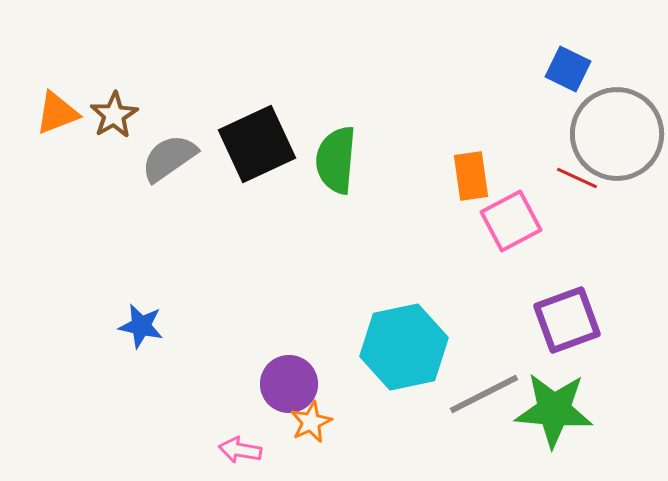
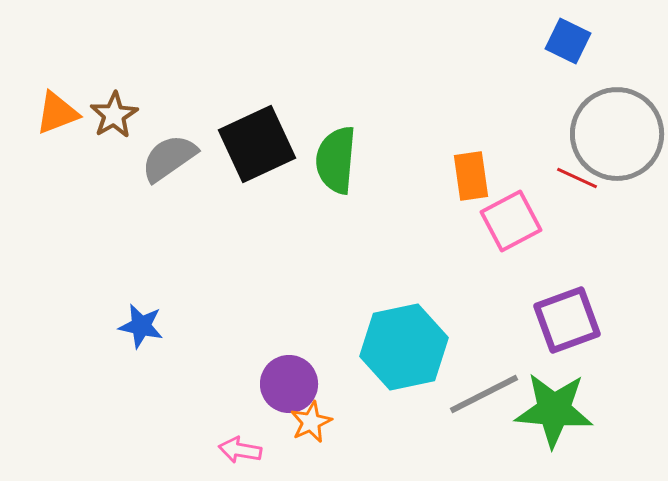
blue square: moved 28 px up
